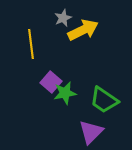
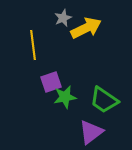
yellow arrow: moved 3 px right, 2 px up
yellow line: moved 2 px right, 1 px down
purple square: rotated 30 degrees clockwise
green star: moved 4 px down
purple triangle: rotated 8 degrees clockwise
